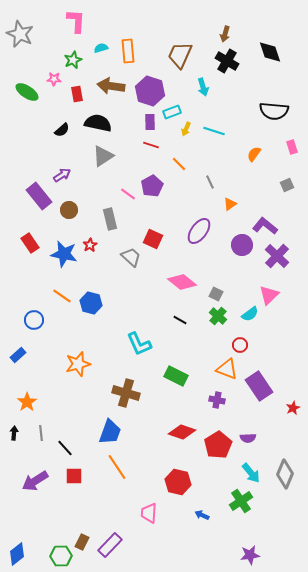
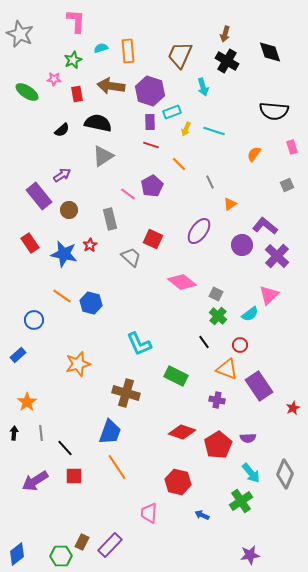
black line at (180, 320): moved 24 px right, 22 px down; rotated 24 degrees clockwise
